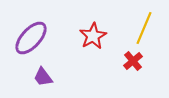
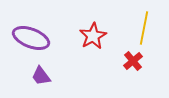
yellow line: rotated 12 degrees counterclockwise
purple ellipse: rotated 69 degrees clockwise
purple trapezoid: moved 2 px left, 1 px up
